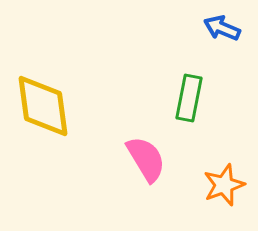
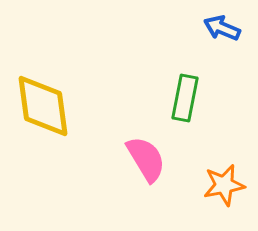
green rectangle: moved 4 px left
orange star: rotated 9 degrees clockwise
